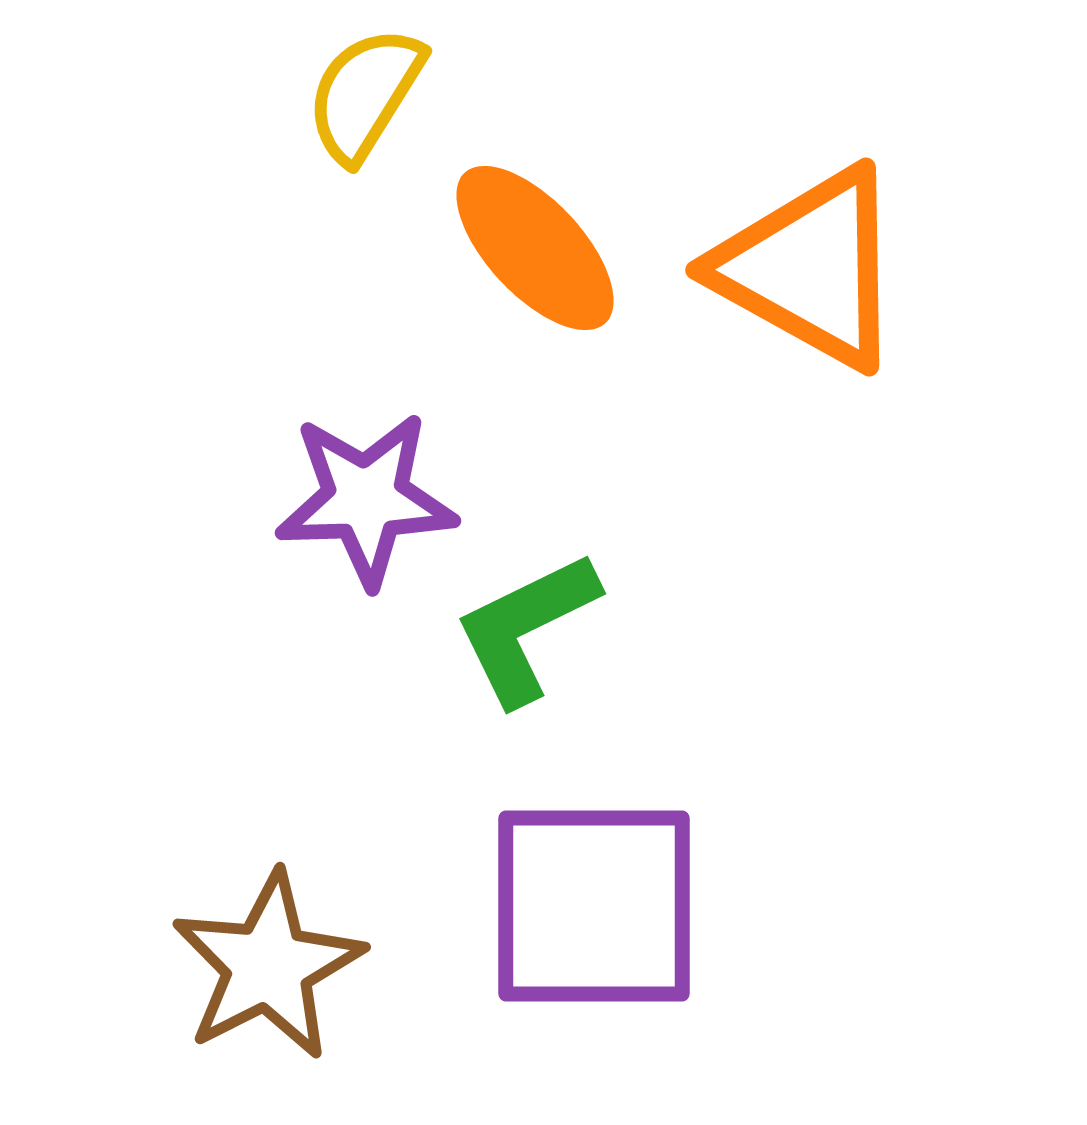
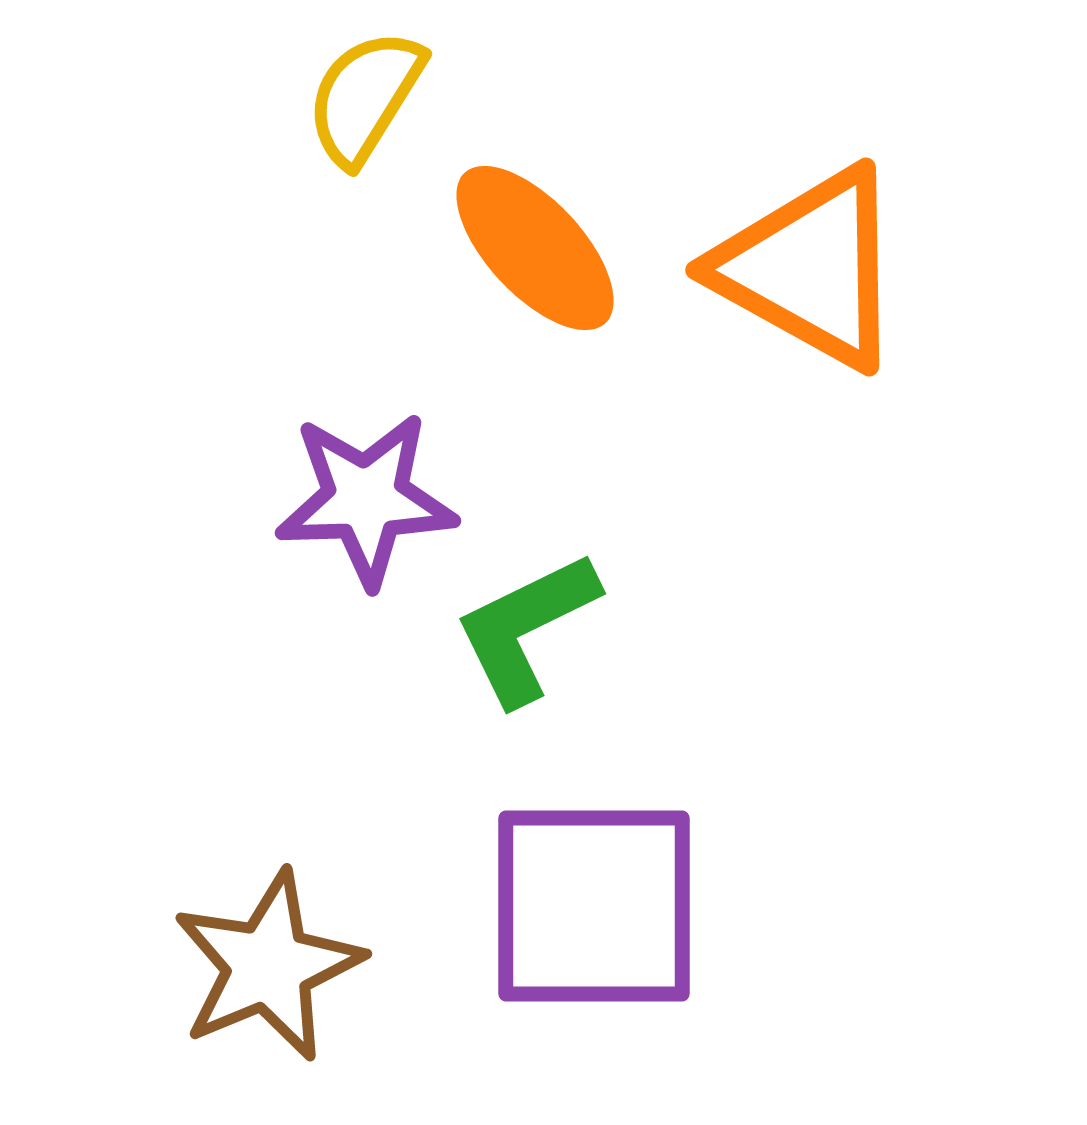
yellow semicircle: moved 3 px down
brown star: rotated 4 degrees clockwise
